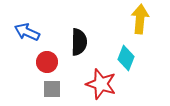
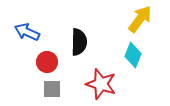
yellow arrow: rotated 32 degrees clockwise
cyan diamond: moved 7 px right, 3 px up
